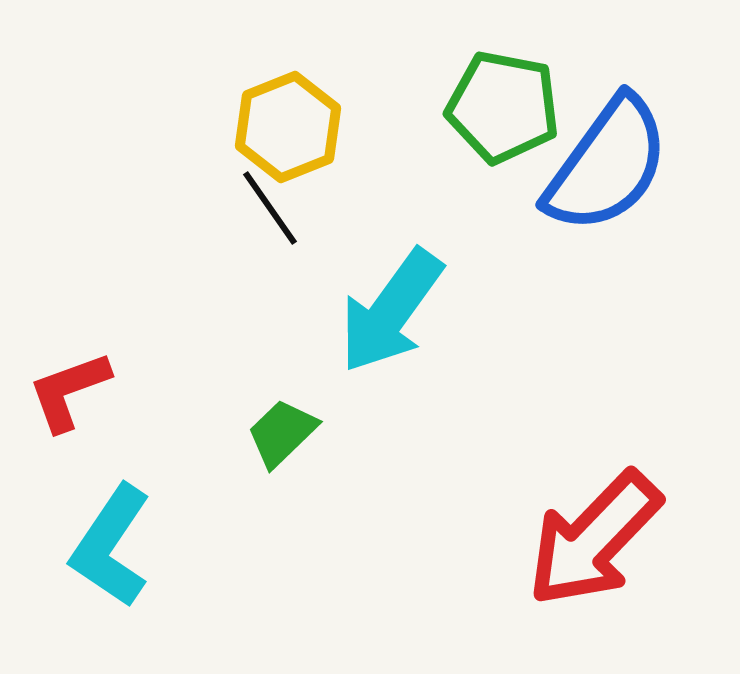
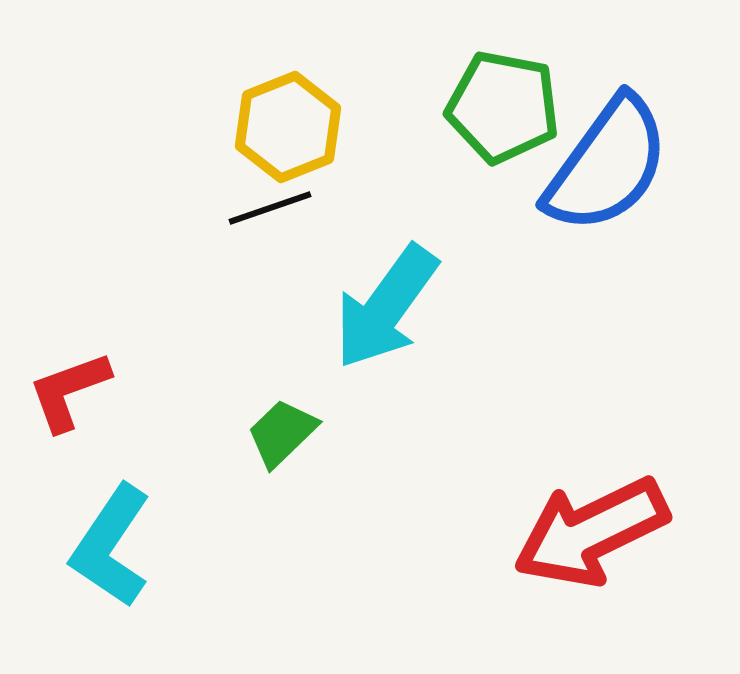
black line: rotated 74 degrees counterclockwise
cyan arrow: moved 5 px left, 4 px up
red arrow: moved 3 px left, 7 px up; rotated 20 degrees clockwise
